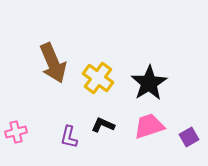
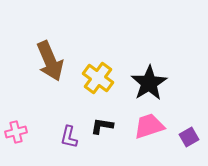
brown arrow: moved 3 px left, 2 px up
black L-shape: moved 1 px left, 1 px down; rotated 15 degrees counterclockwise
